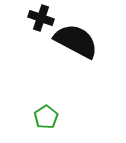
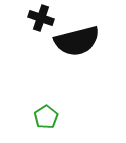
black semicircle: moved 1 px right; rotated 138 degrees clockwise
